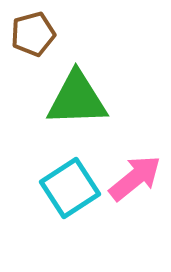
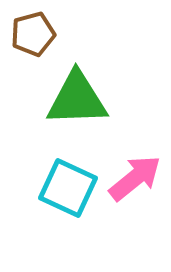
cyan square: moved 2 px left; rotated 32 degrees counterclockwise
